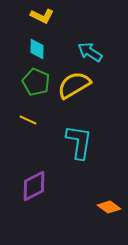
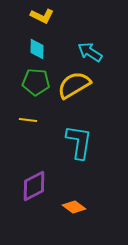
green pentagon: rotated 20 degrees counterclockwise
yellow line: rotated 18 degrees counterclockwise
orange diamond: moved 35 px left
